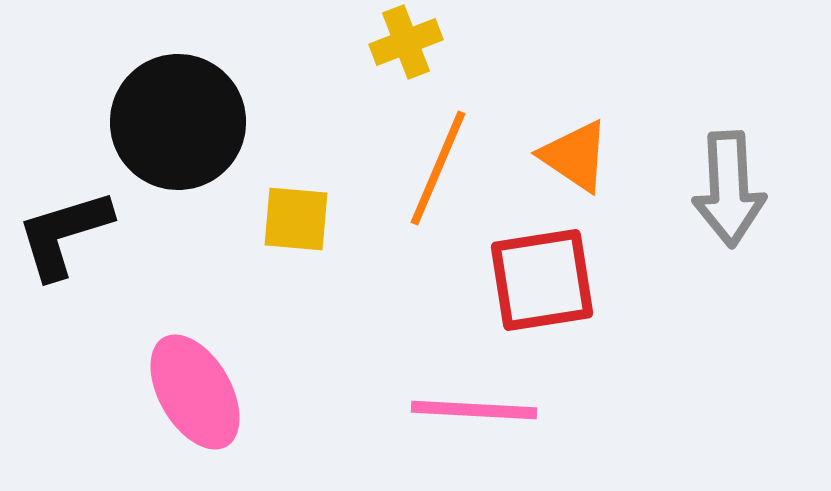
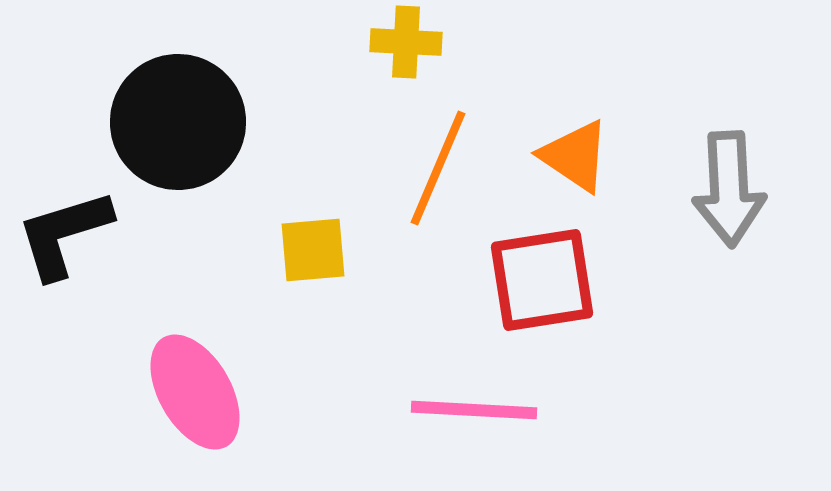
yellow cross: rotated 24 degrees clockwise
yellow square: moved 17 px right, 31 px down; rotated 10 degrees counterclockwise
